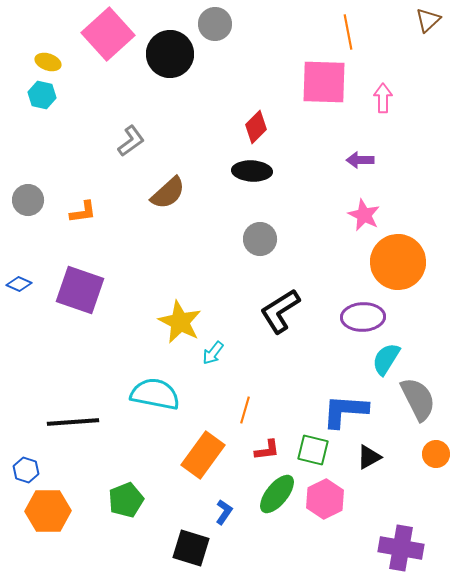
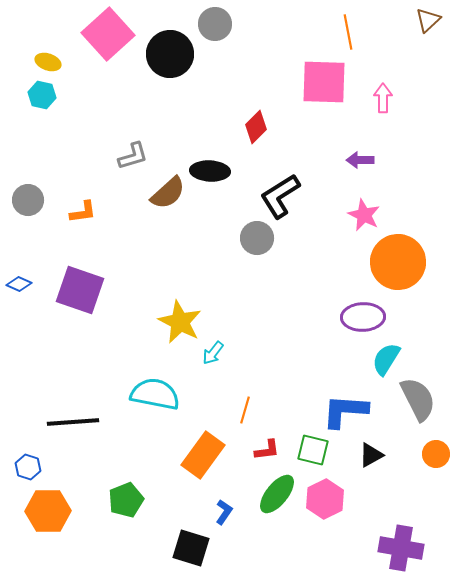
gray L-shape at (131, 141): moved 2 px right, 15 px down; rotated 20 degrees clockwise
black ellipse at (252, 171): moved 42 px left
gray circle at (260, 239): moved 3 px left, 1 px up
black L-shape at (280, 311): moved 115 px up
black triangle at (369, 457): moved 2 px right, 2 px up
blue hexagon at (26, 470): moved 2 px right, 3 px up
